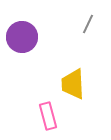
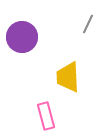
yellow trapezoid: moved 5 px left, 7 px up
pink rectangle: moved 2 px left
